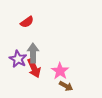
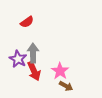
red arrow: moved 3 px down
